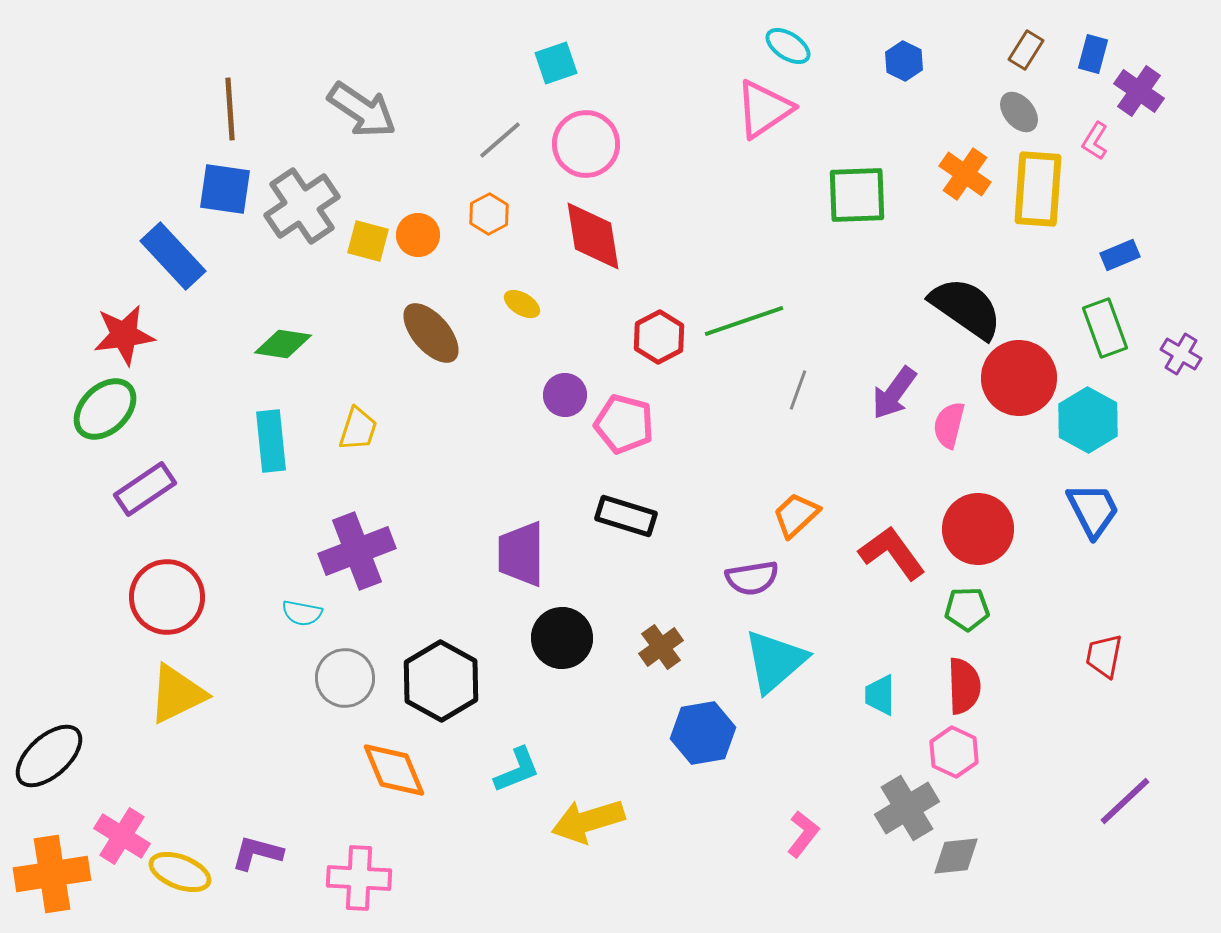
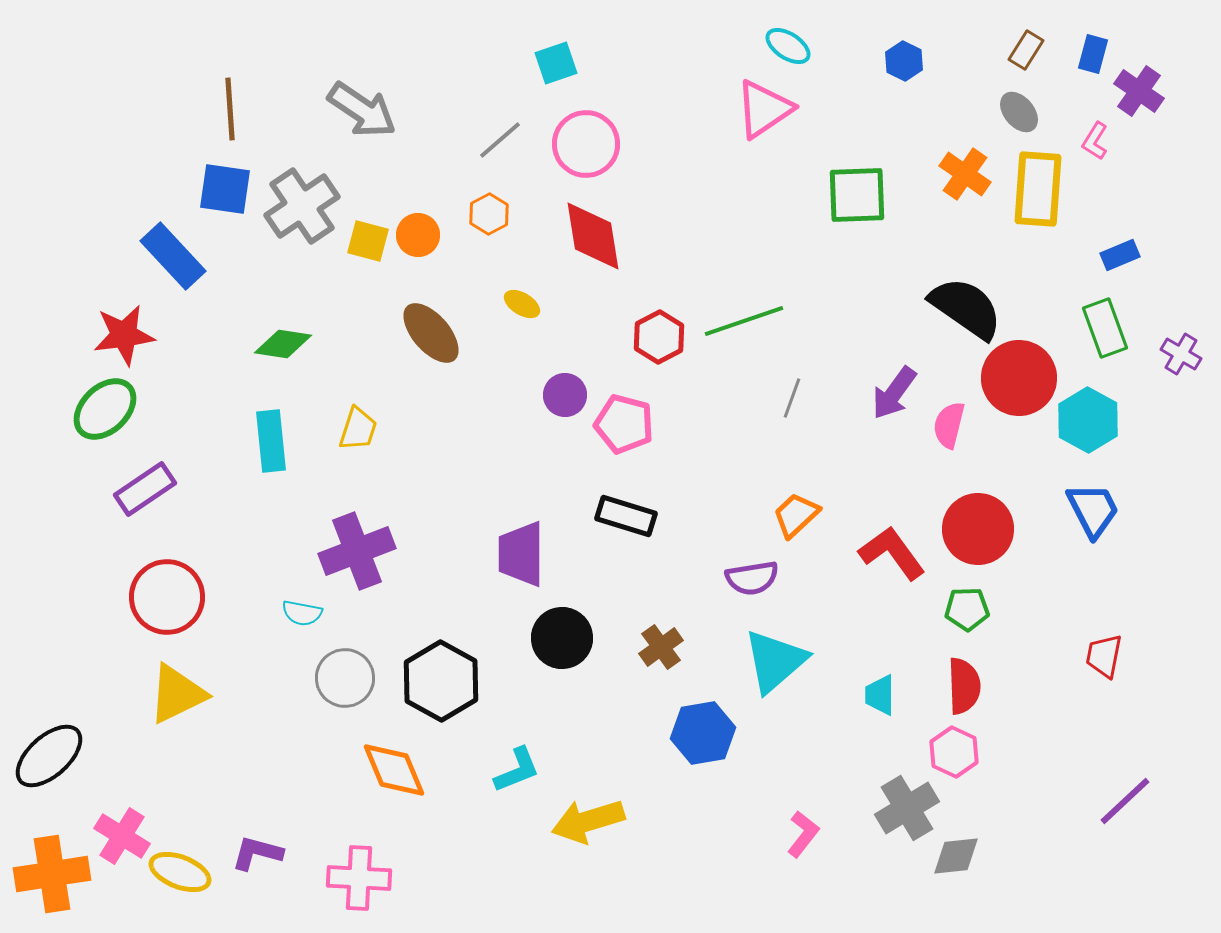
gray line at (798, 390): moved 6 px left, 8 px down
